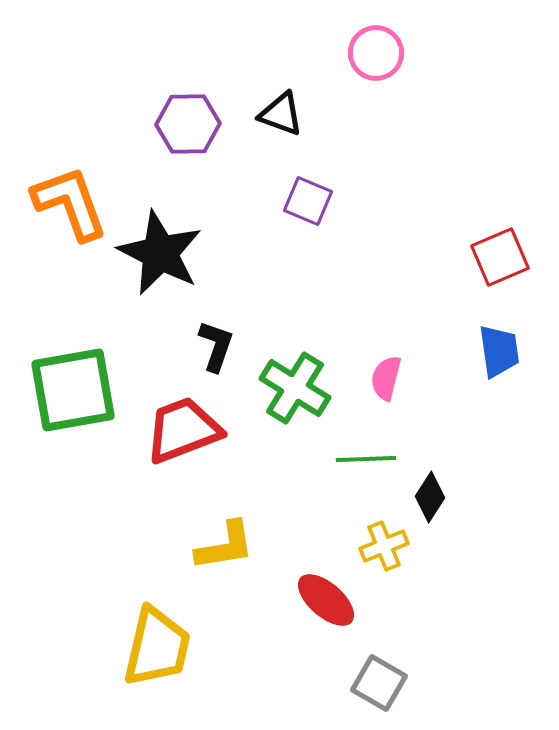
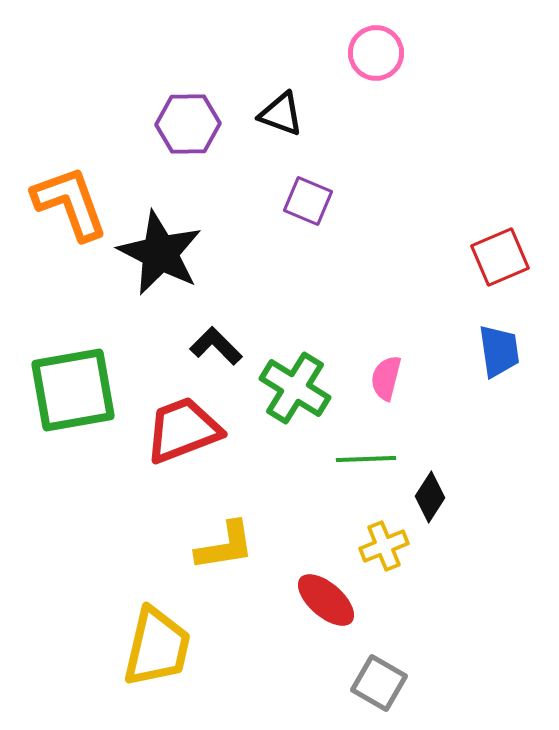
black L-shape: rotated 64 degrees counterclockwise
